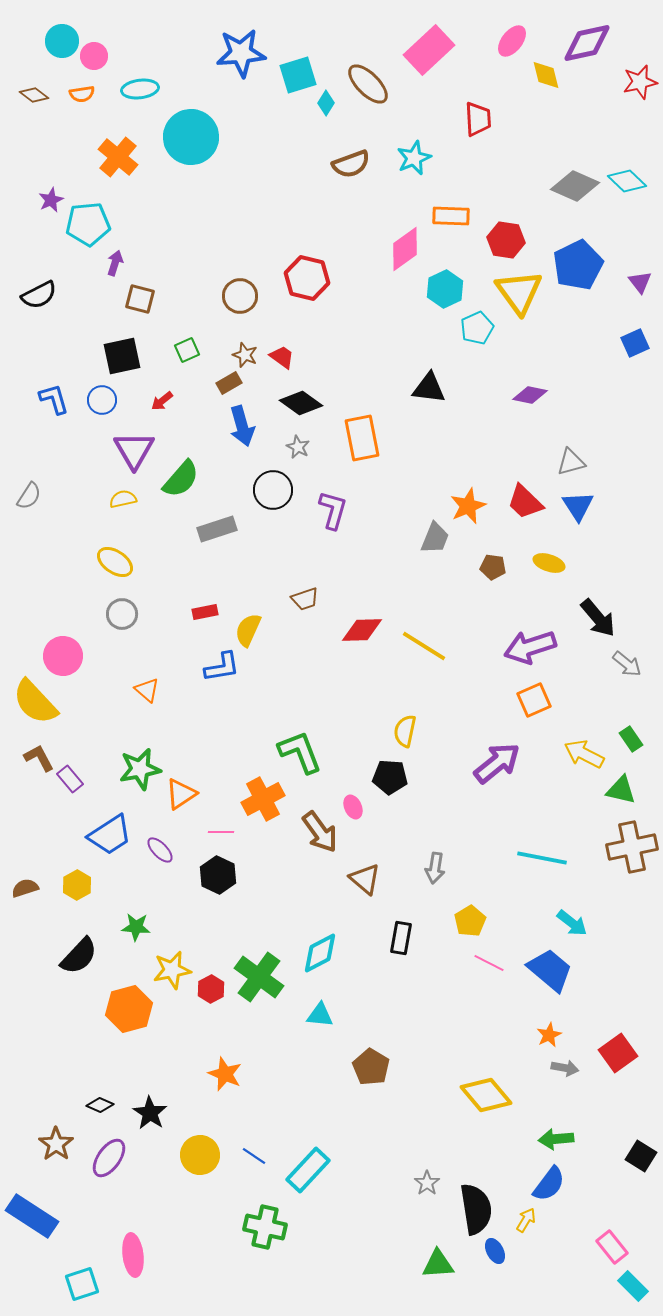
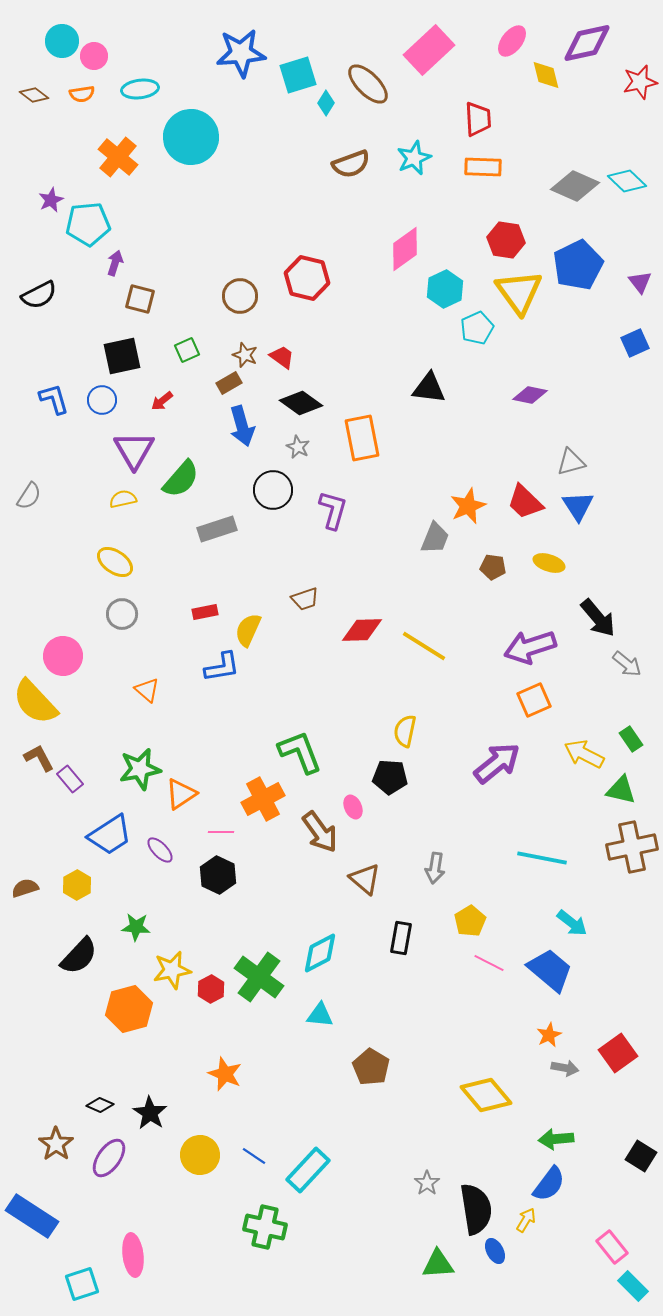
orange rectangle at (451, 216): moved 32 px right, 49 px up
